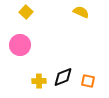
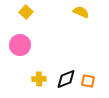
black diamond: moved 3 px right, 2 px down
yellow cross: moved 2 px up
